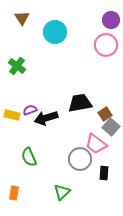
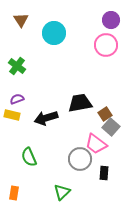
brown triangle: moved 1 px left, 2 px down
cyan circle: moved 1 px left, 1 px down
purple semicircle: moved 13 px left, 11 px up
